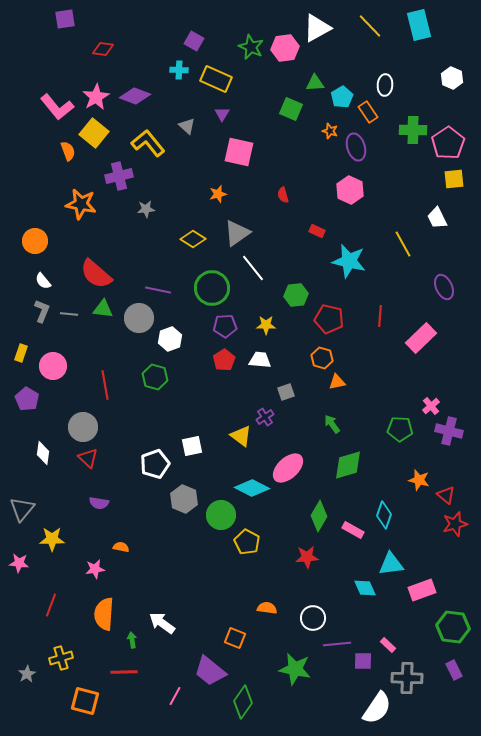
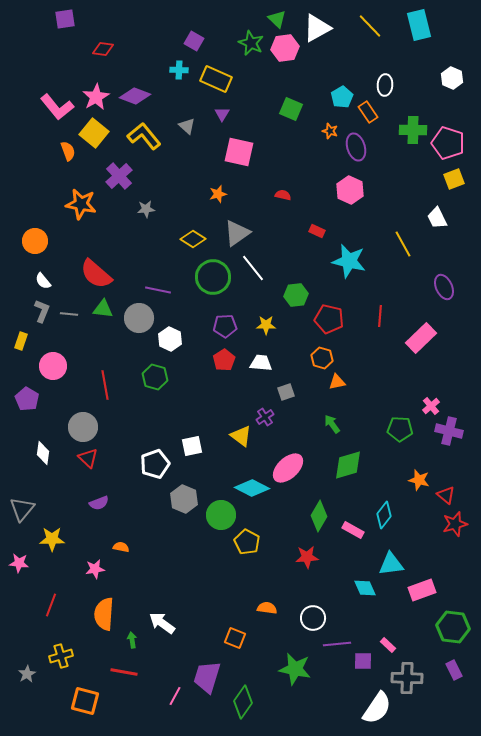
green star at (251, 47): moved 4 px up
green triangle at (315, 83): moved 38 px left, 64 px up; rotated 48 degrees clockwise
yellow L-shape at (148, 143): moved 4 px left, 7 px up
pink pentagon at (448, 143): rotated 20 degrees counterclockwise
purple cross at (119, 176): rotated 28 degrees counterclockwise
yellow square at (454, 179): rotated 15 degrees counterclockwise
red semicircle at (283, 195): rotated 119 degrees clockwise
green circle at (212, 288): moved 1 px right, 11 px up
white hexagon at (170, 339): rotated 15 degrees counterclockwise
yellow rectangle at (21, 353): moved 12 px up
white trapezoid at (260, 360): moved 1 px right, 3 px down
purple semicircle at (99, 503): rotated 30 degrees counterclockwise
cyan diamond at (384, 515): rotated 20 degrees clockwise
yellow cross at (61, 658): moved 2 px up
purple trapezoid at (210, 671): moved 3 px left, 6 px down; rotated 68 degrees clockwise
red line at (124, 672): rotated 12 degrees clockwise
